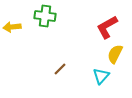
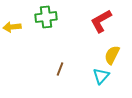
green cross: moved 1 px right, 1 px down; rotated 15 degrees counterclockwise
red L-shape: moved 6 px left, 6 px up
yellow semicircle: moved 3 px left, 1 px down
brown line: rotated 24 degrees counterclockwise
